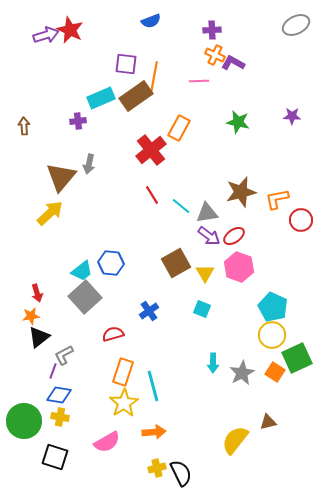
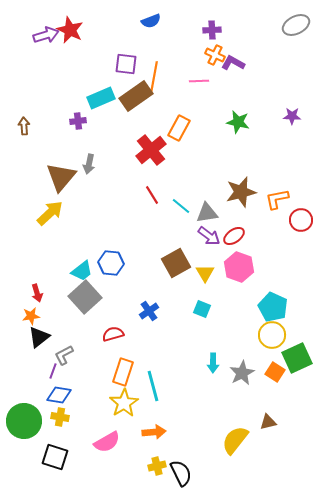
yellow cross at (157, 468): moved 2 px up
